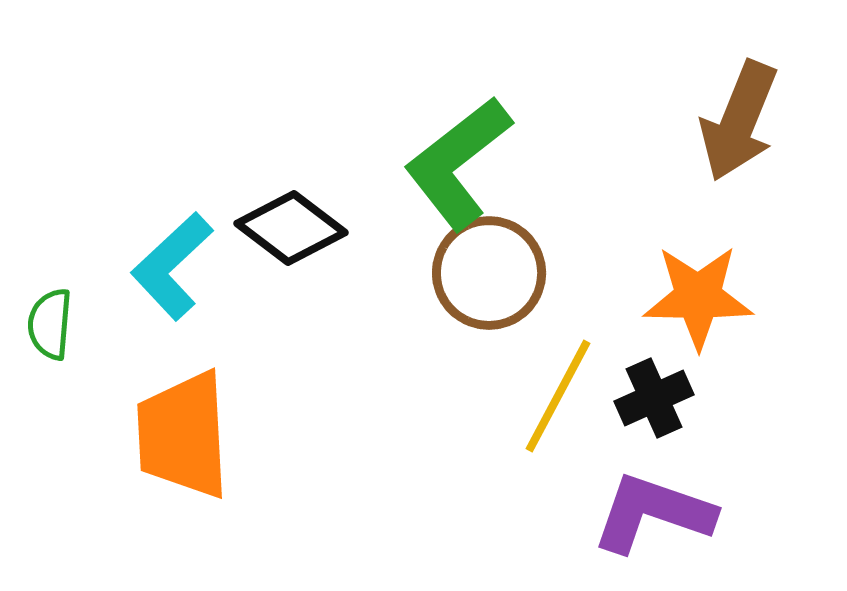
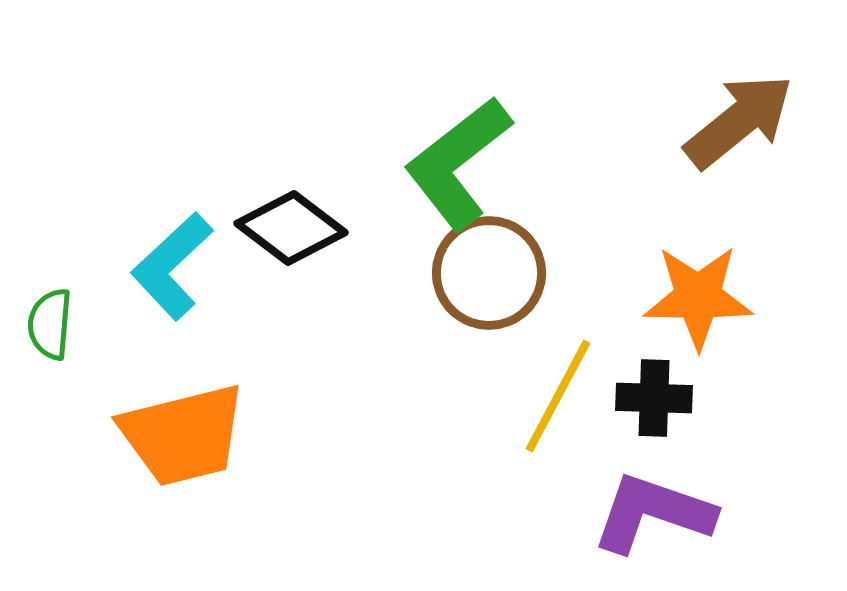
brown arrow: rotated 151 degrees counterclockwise
black cross: rotated 26 degrees clockwise
orange trapezoid: rotated 101 degrees counterclockwise
